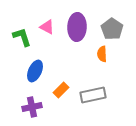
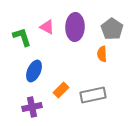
purple ellipse: moved 2 px left
blue ellipse: moved 1 px left
